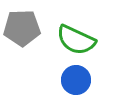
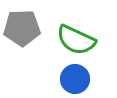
blue circle: moved 1 px left, 1 px up
